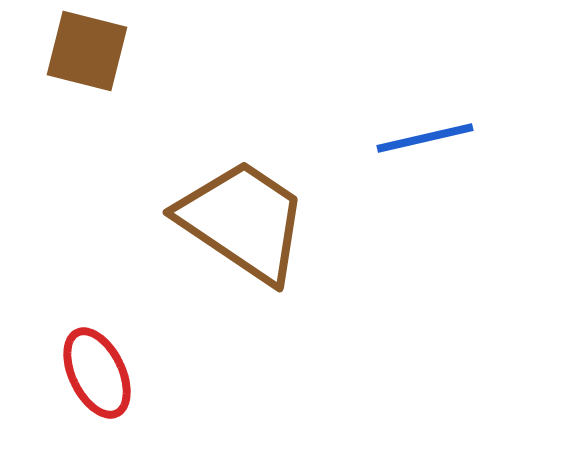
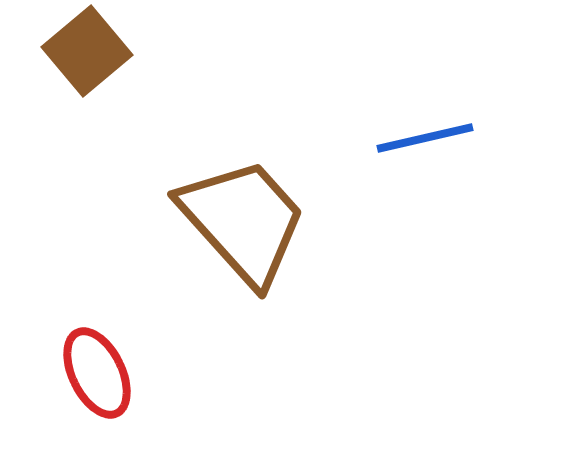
brown square: rotated 36 degrees clockwise
brown trapezoid: rotated 14 degrees clockwise
